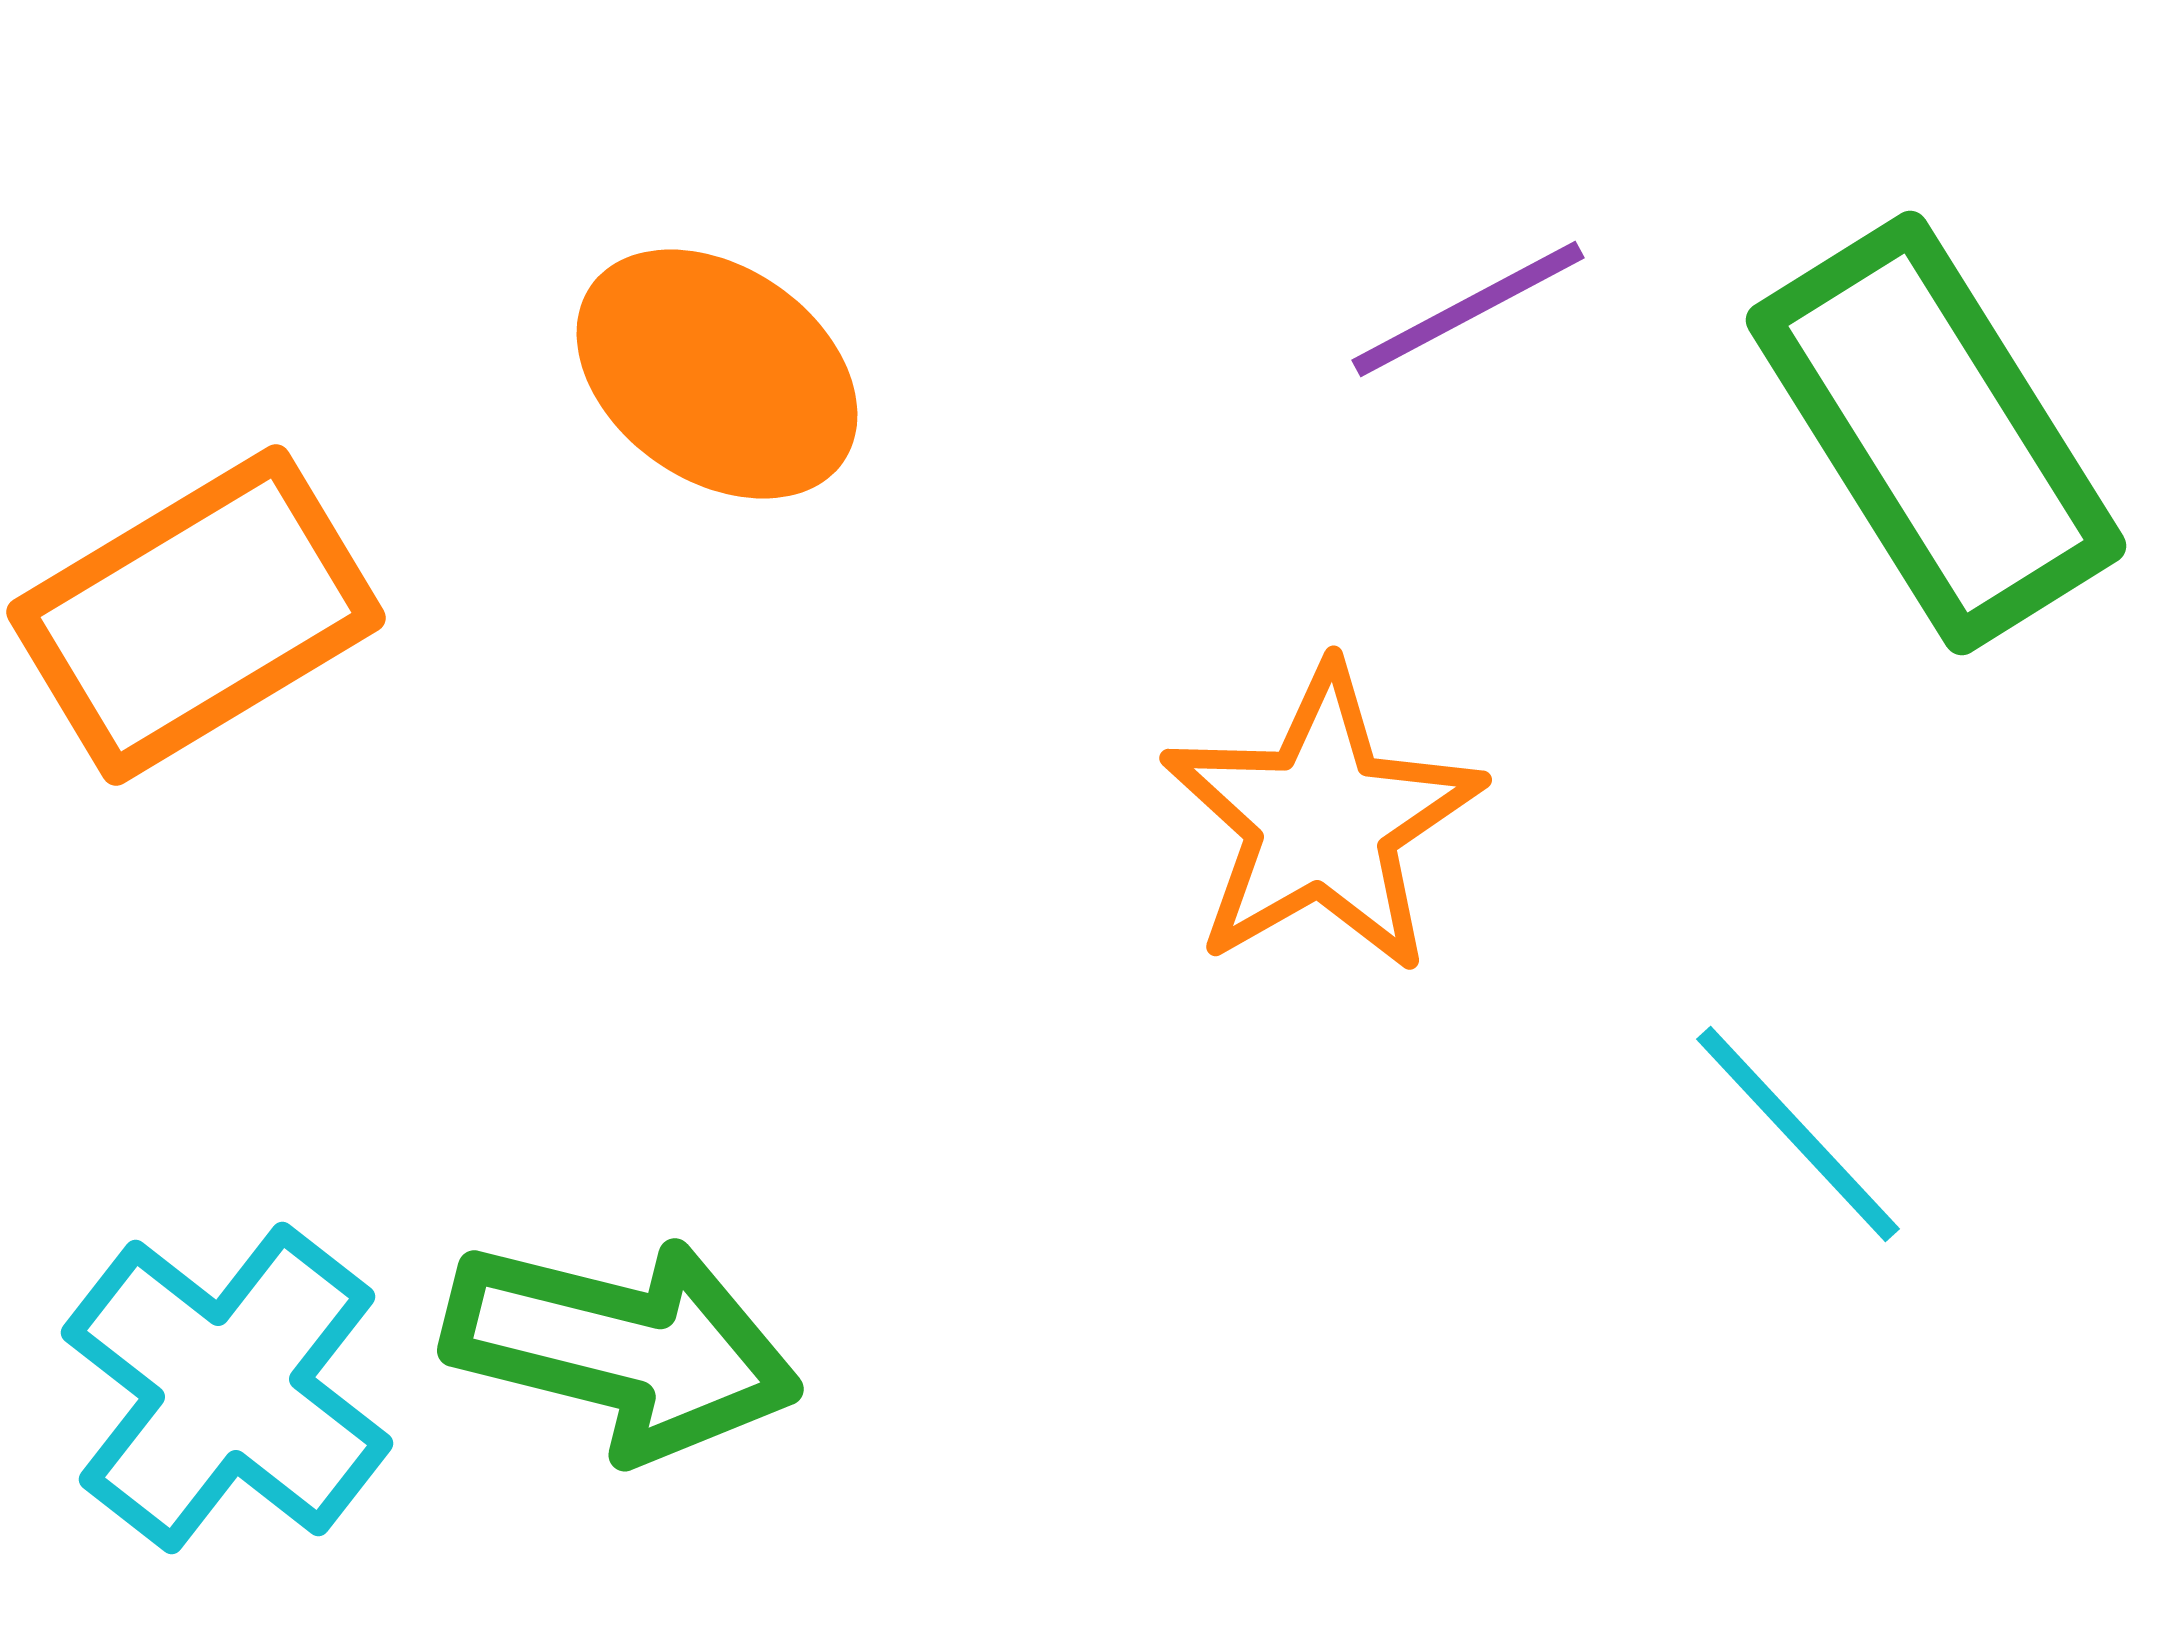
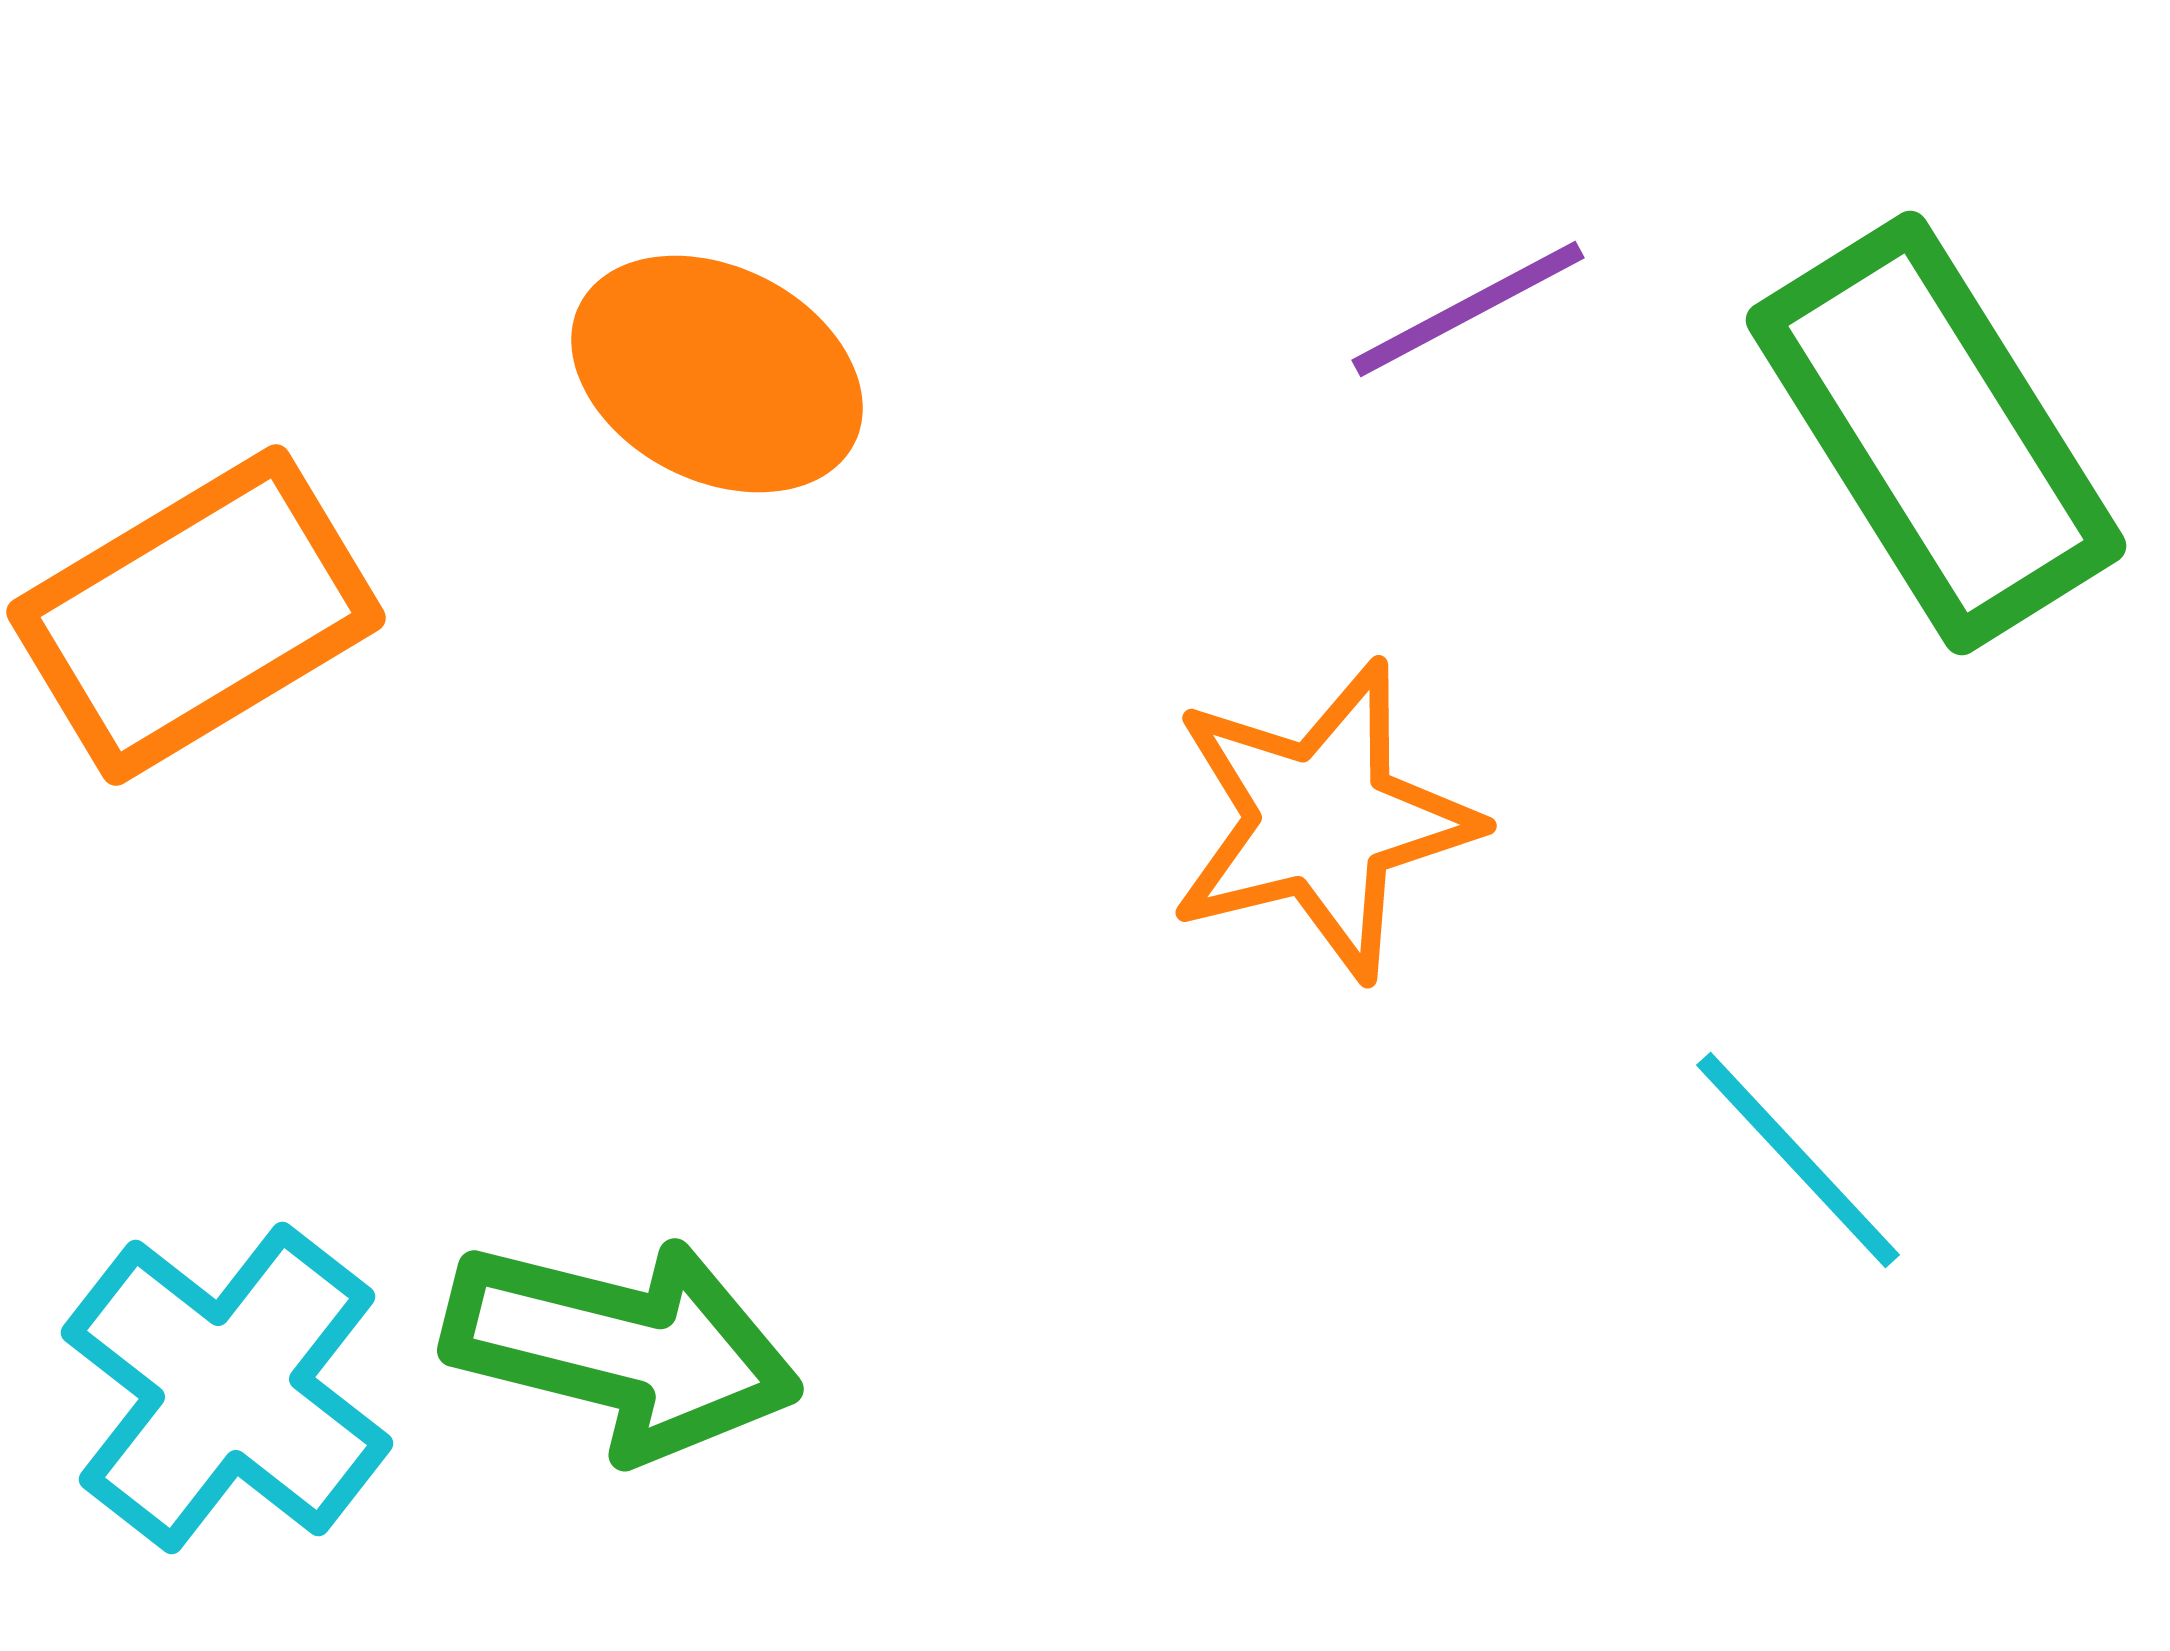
orange ellipse: rotated 8 degrees counterclockwise
orange star: rotated 16 degrees clockwise
cyan line: moved 26 px down
